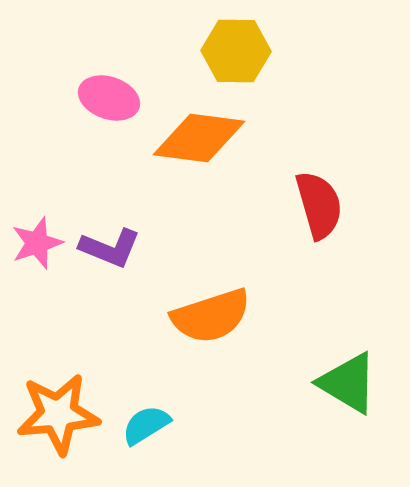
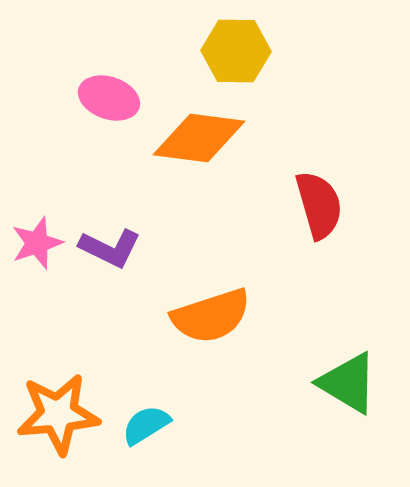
purple L-shape: rotated 4 degrees clockwise
